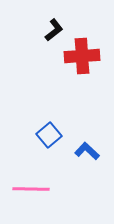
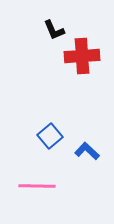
black L-shape: rotated 105 degrees clockwise
blue square: moved 1 px right, 1 px down
pink line: moved 6 px right, 3 px up
